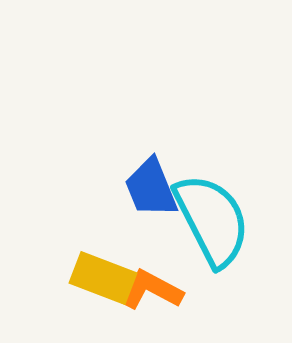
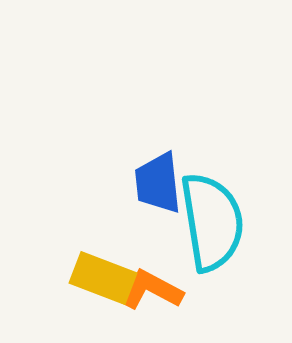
blue trapezoid: moved 7 px right, 5 px up; rotated 16 degrees clockwise
cyan semicircle: moved 2 px down; rotated 18 degrees clockwise
